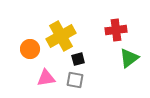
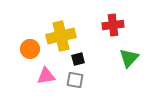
red cross: moved 3 px left, 5 px up
yellow cross: rotated 16 degrees clockwise
green triangle: rotated 10 degrees counterclockwise
pink triangle: moved 2 px up
